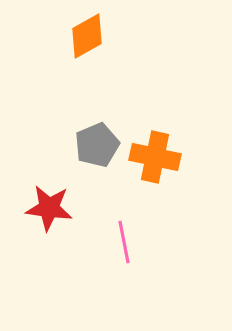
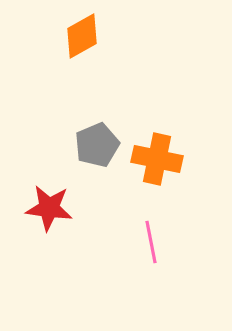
orange diamond: moved 5 px left
orange cross: moved 2 px right, 2 px down
pink line: moved 27 px right
